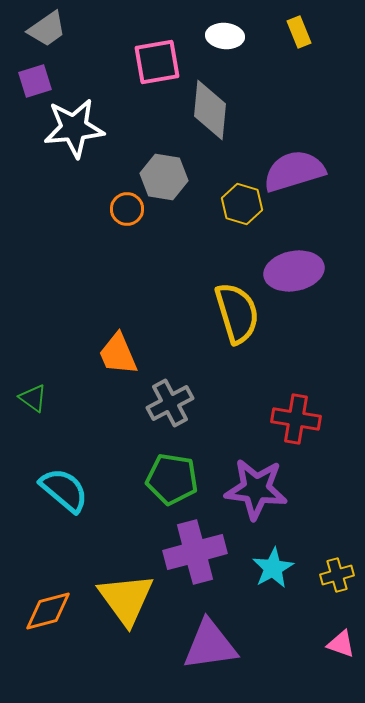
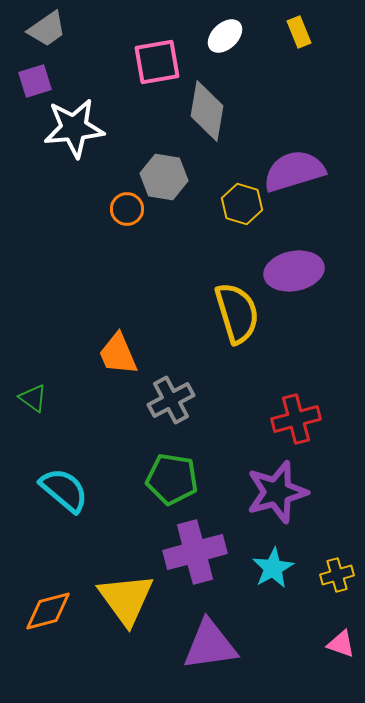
white ellipse: rotated 48 degrees counterclockwise
gray diamond: moved 3 px left, 1 px down; rotated 4 degrees clockwise
gray cross: moved 1 px right, 3 px up
red cross: rotated 24 degrees counterclockwise
purple star: moved 21 px right, 3 px down; rotated 22 degrees counterclockwise
